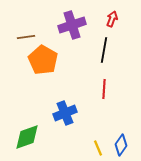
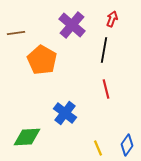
purple cross: rotated 32 degrees counterclockwise
brown line: moved 10 px left, 4 px up
orange pentagon: moved 1 px left
red line: moved 2 px right; rotated 18 degrees counterclockwise
blue cross: rotated 30 degrees counterclockwise
green diamond: rotated 16 degrees clockwise
blue diamond: moved 6 px right
